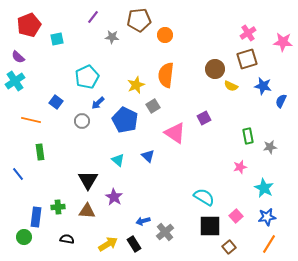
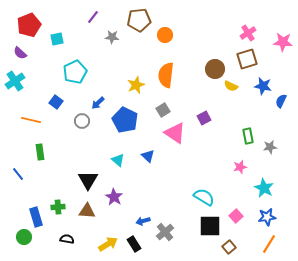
purple semicircle at (18, 57): moved 2 px right, 4 px up
cyan pentagon at (87, 77): moved 12 px left, 5 px up
gray square at (153, 106): moved 10 px right, 4 px down
blue rectangle at (36, 217): rotated 24 degrees counterclockwise
